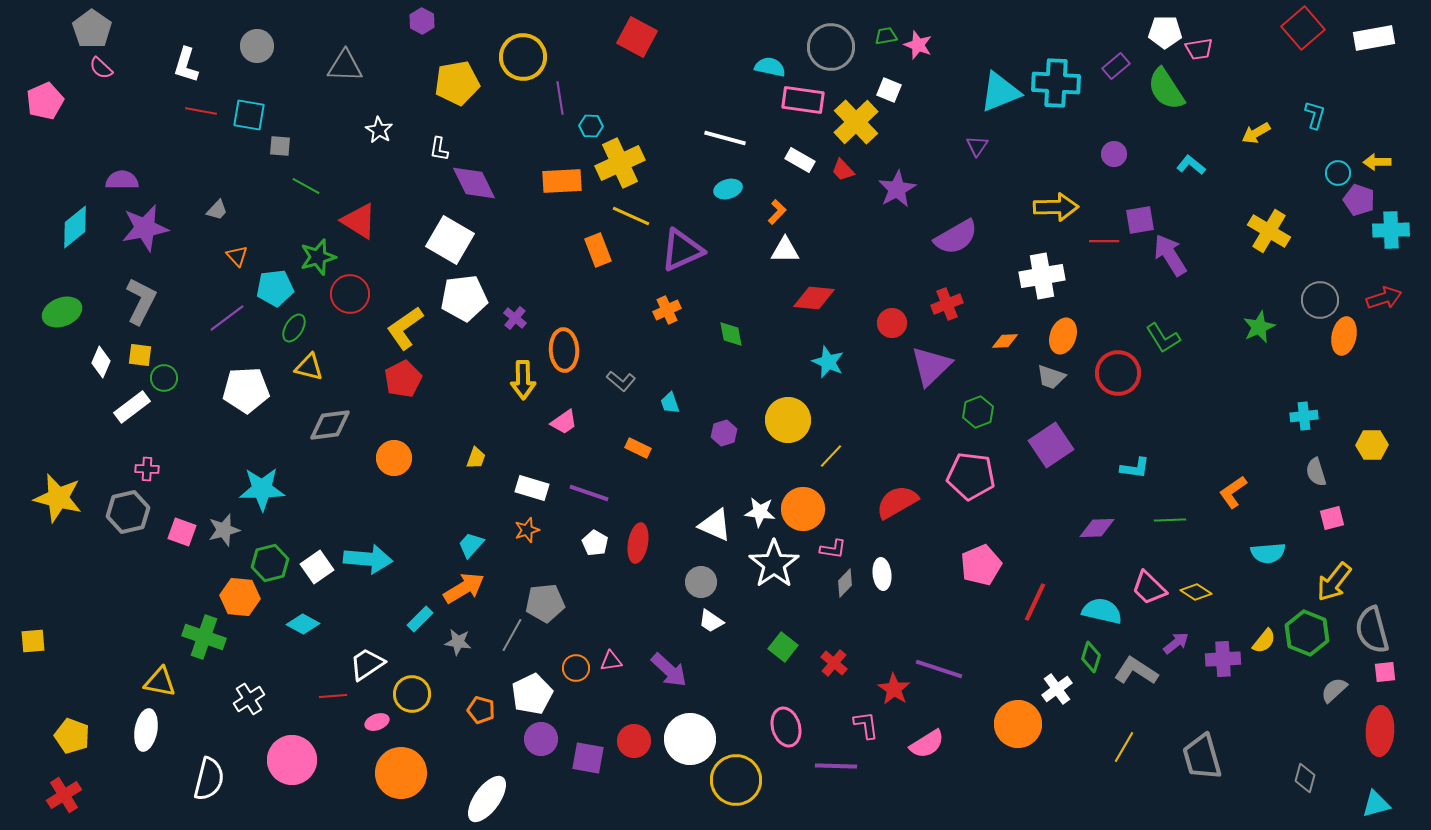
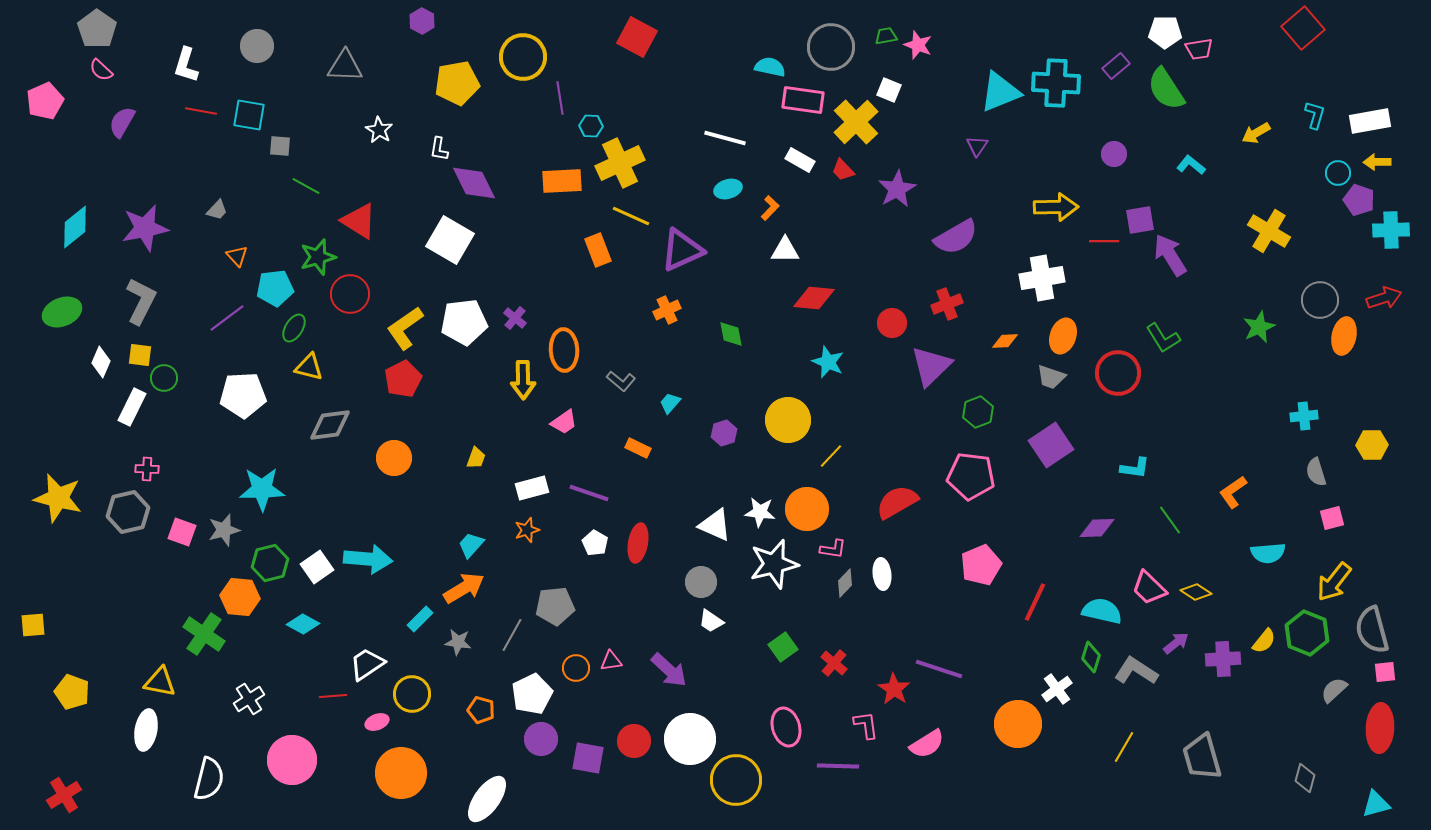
gray pentagon at (92, 29): moved 5 px right
white rectangle at (1374, 38): moved 4 px left, 83 px down
pink semicircle at (101, 68): moved 2 px down
purple semicircle at (122, 180): moved 58 px up; rotated 60 degrees counterclockwise
orange L-shape at (777, 212): moved 7 px left, 4 px up
white cross at (1042, 276): moved 2 px down
white pentagon at (464, 298): moved 24 px down
white pentagon at (246, 390): moved 3 px left, 5 px down
cyan trapezoid at (670, 403): rotated 60 degrees clockwise
white rectangle at (132, 407): rotated 27 degrees counterclockwise
white rectangle at (532, 488): rotated 32 degrees counterclockwise
orange circle at (803, 509): moved 4 px right
green line at (1170, 520): rotated 56 degrees clockwise
white star at (774, 564): rotated 21 degrees clockwise
gray pentagon at (545, 603): moved 10 px right, 3 px down
green cross at (204, 637): moved 3 px up; rotated 15 degrees clockwise
yellow square at (33, 641): moved 16 px up
green square at (783, 647): rotated 16 degrees clockwise
red ellipse at (1380, 731): moved 3 px up
yellow pentagon at (72, 736): moved 44 px up
purple line at (836, 766): moved 2 px right
